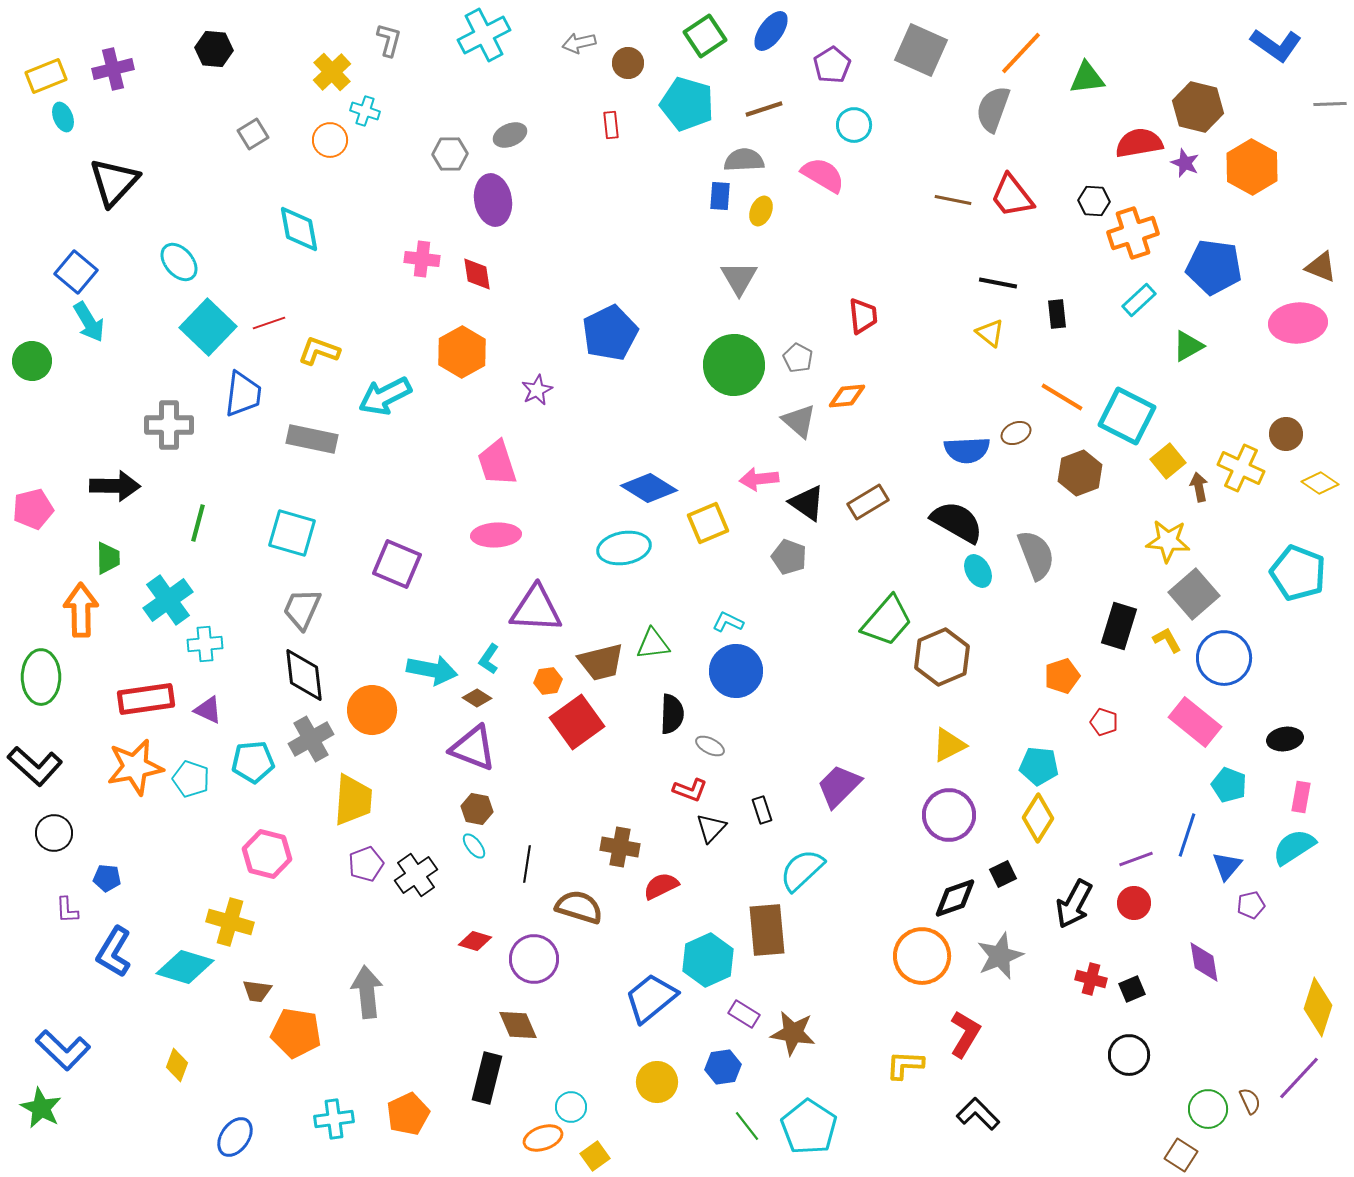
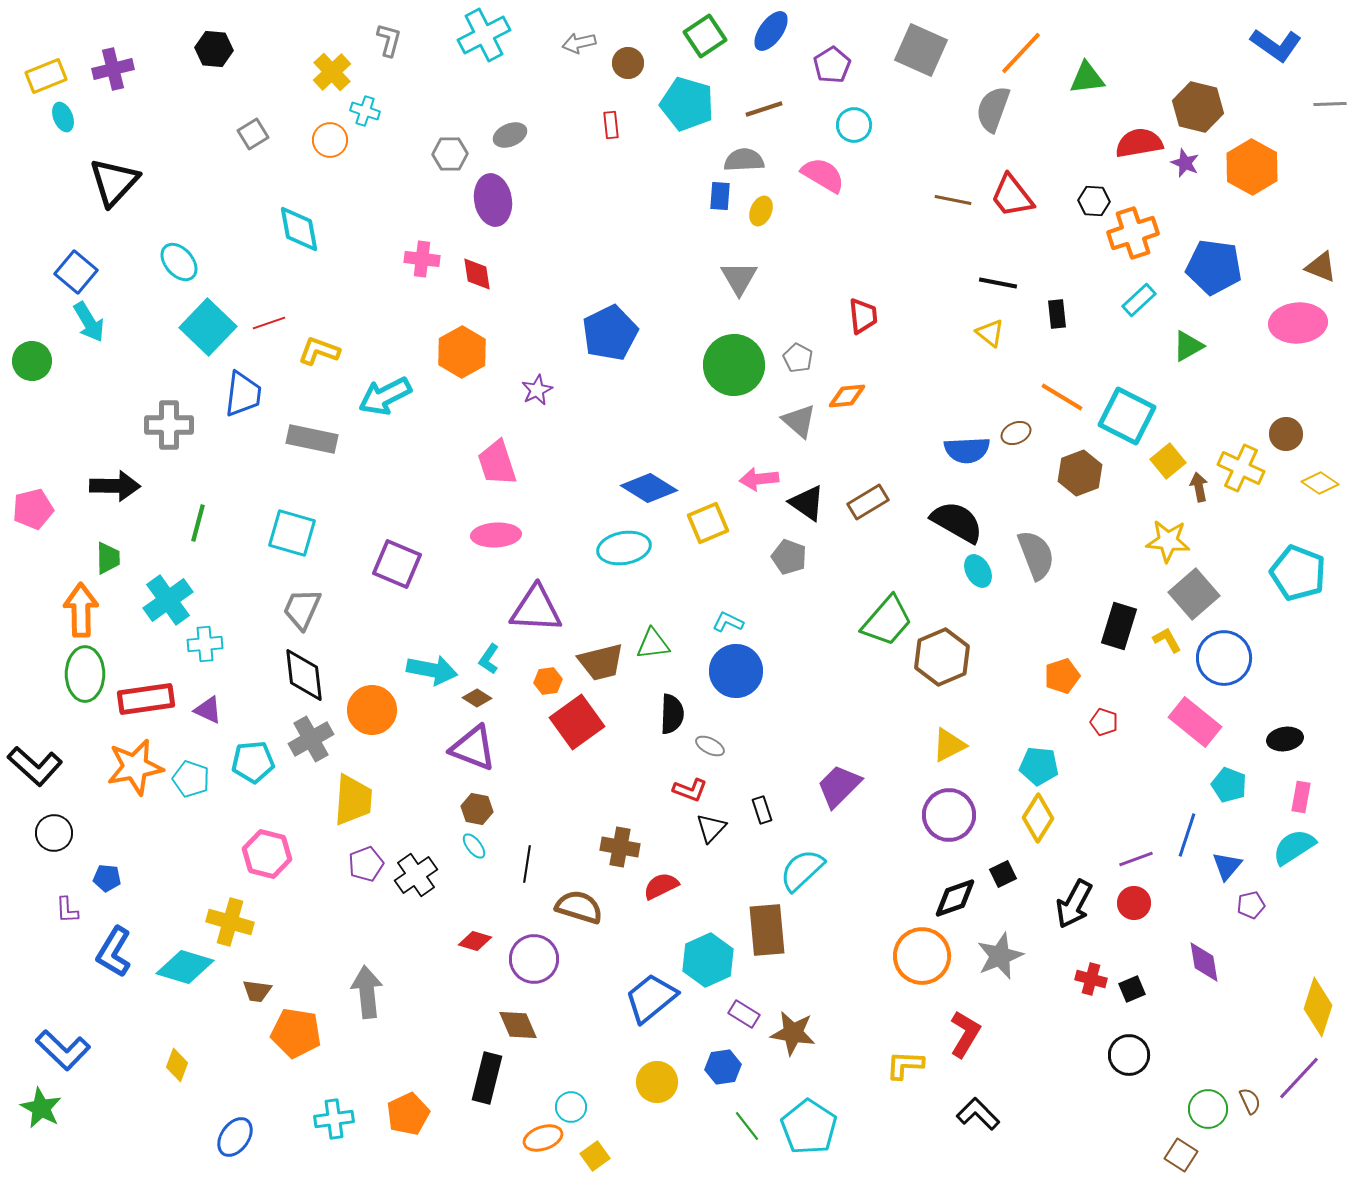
green ellipse at (41, 677): moved 44 px right, 3 px up
